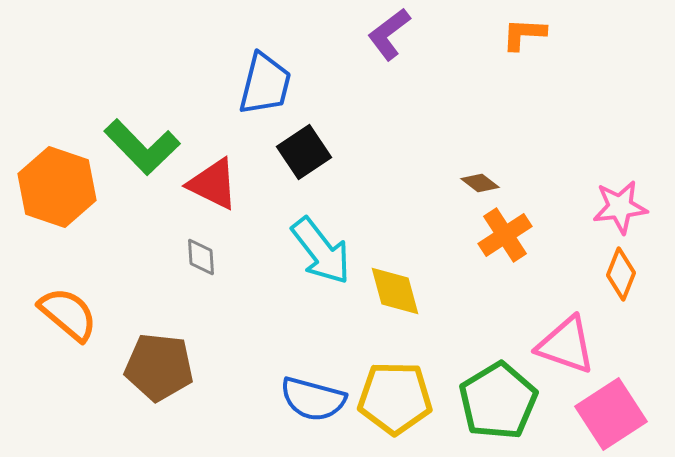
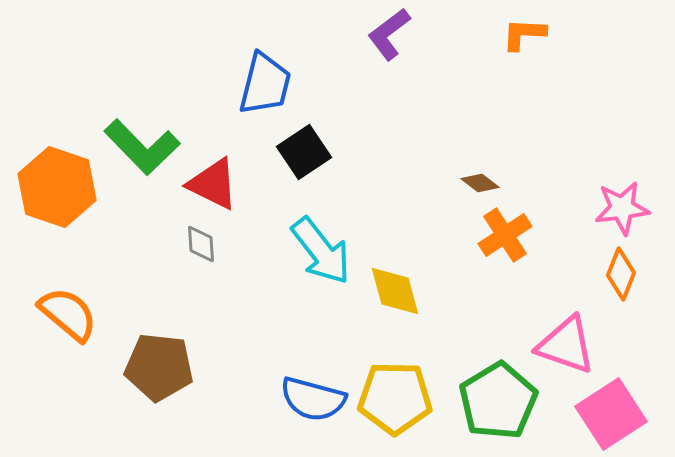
pink star: moved 2 px right, 1 px down
gray diamond: moved 13 px up
